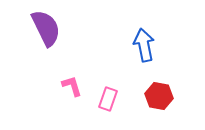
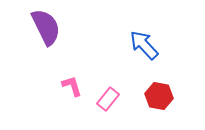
purple semicircle: moved 1 px up
blue arrow: rotated 32 degrees counterclockwise
pink rectangle: rotated 20 degrees clockwise
